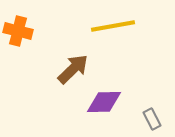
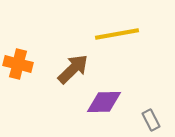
yellow line: moved 4 px right, 8 px down
orange cross: moved 33 px down
gray rectangle: moved 1 px left, 1 px down
